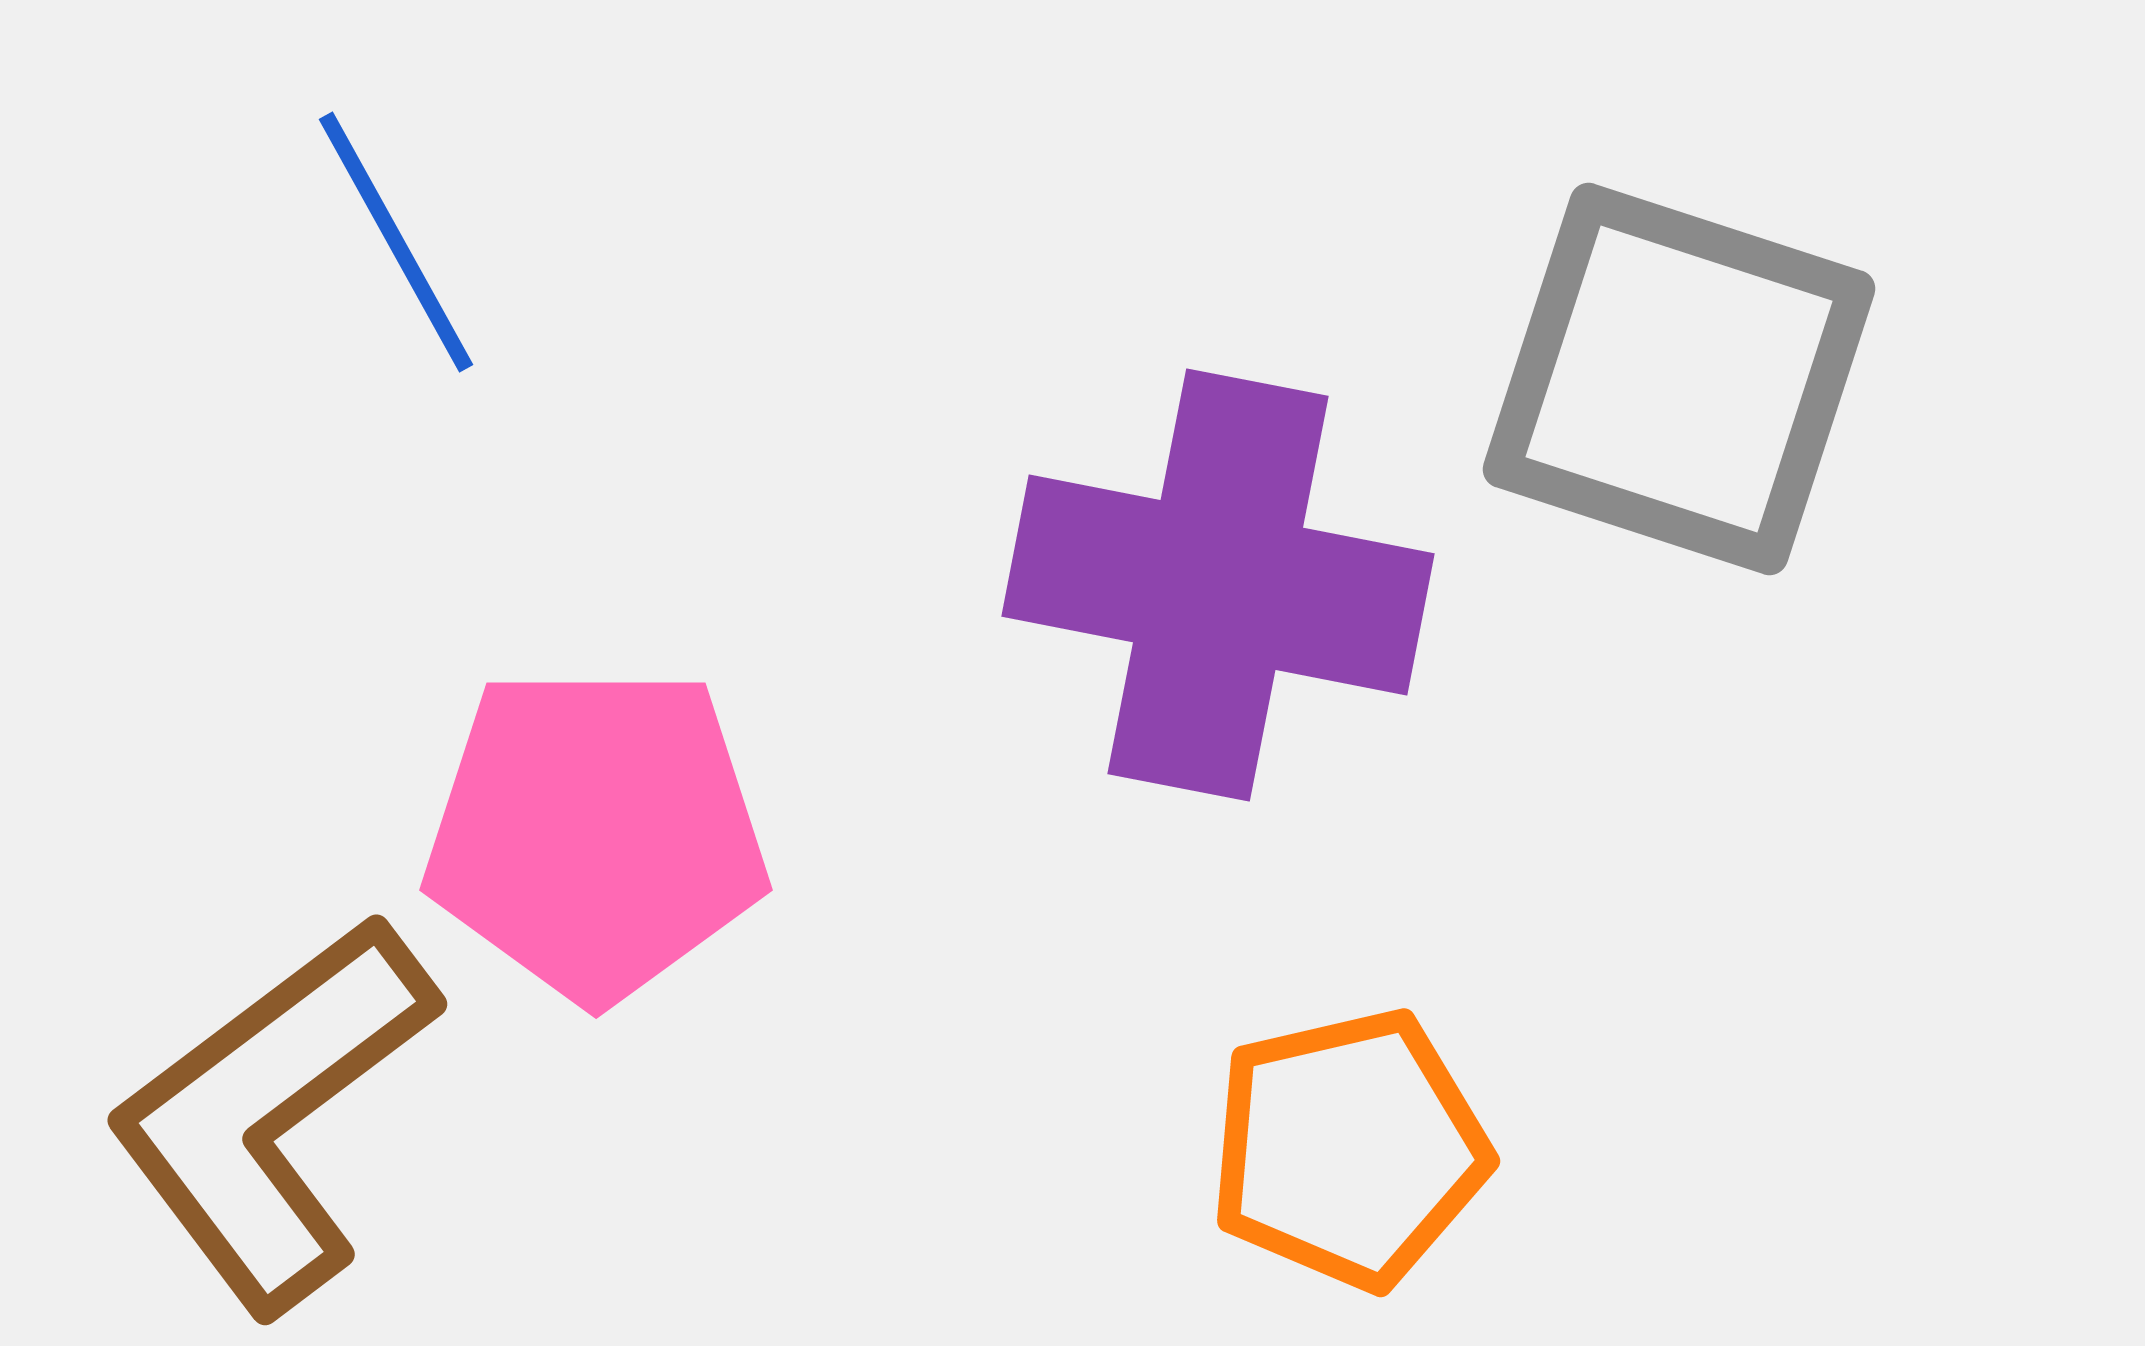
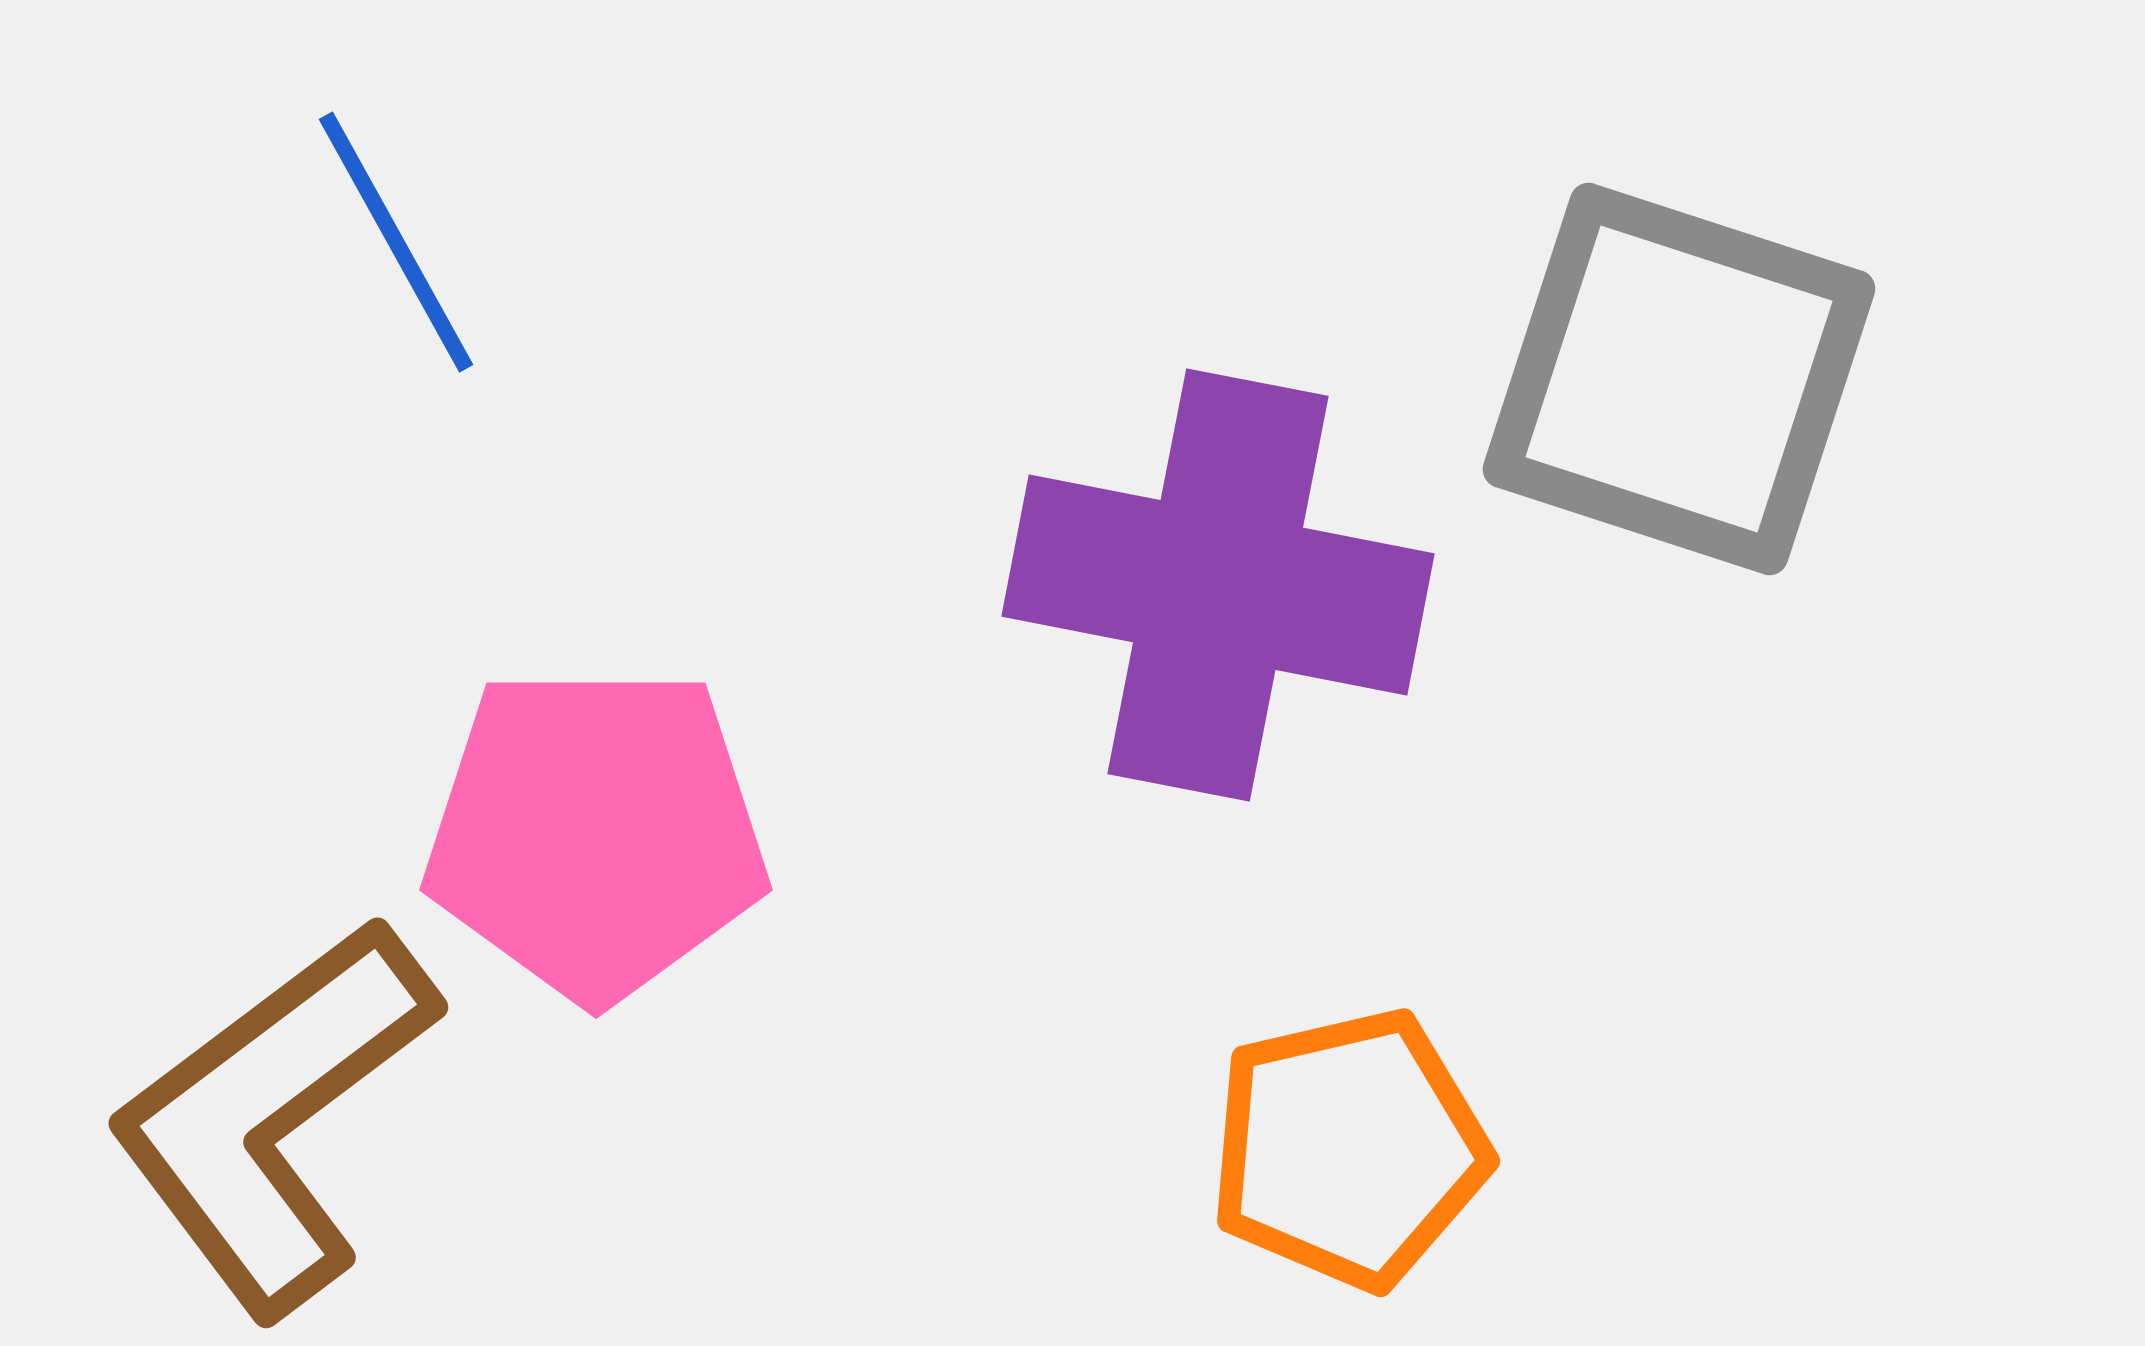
brown L-shape: moved 1 px right, 3 px down
